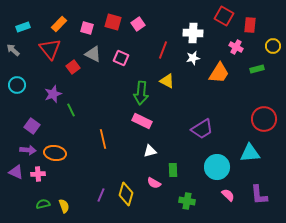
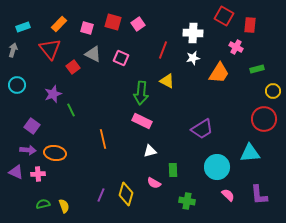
yellow circle at (273, 46): moved 45 px down
gray arrow at (13, 50): rotated 64 degrees clockwise
